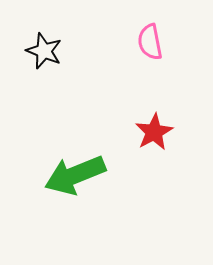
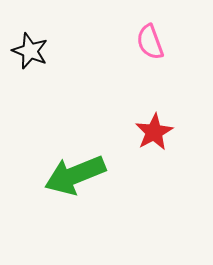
pink semicircle: rotated 9 degrees counterclockwise
black star: moved 14 px left
